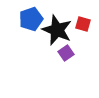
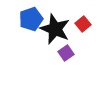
red square: rotated 35 degrees clockwise
black star: moved 2 px left, 1 px up
